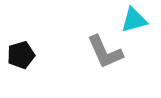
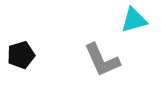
gray L-shape: moved 3 px left, 8 px down
